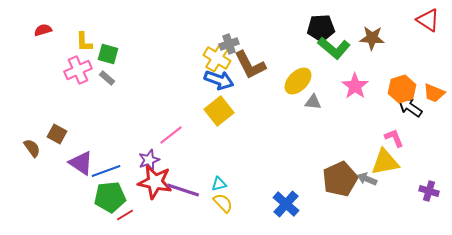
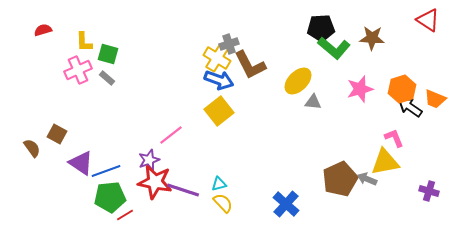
pink star: moved 5 px right, 3 px down; rotated 20 degrees clockwise
orange trapezoid: moved 1 px right, 6 px down
